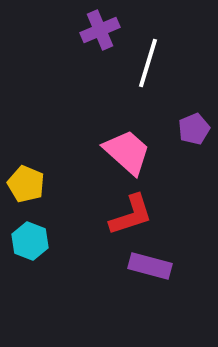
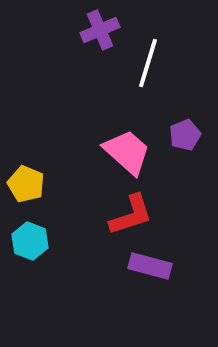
purple pentagon: moved 9 px left, 6 px down
